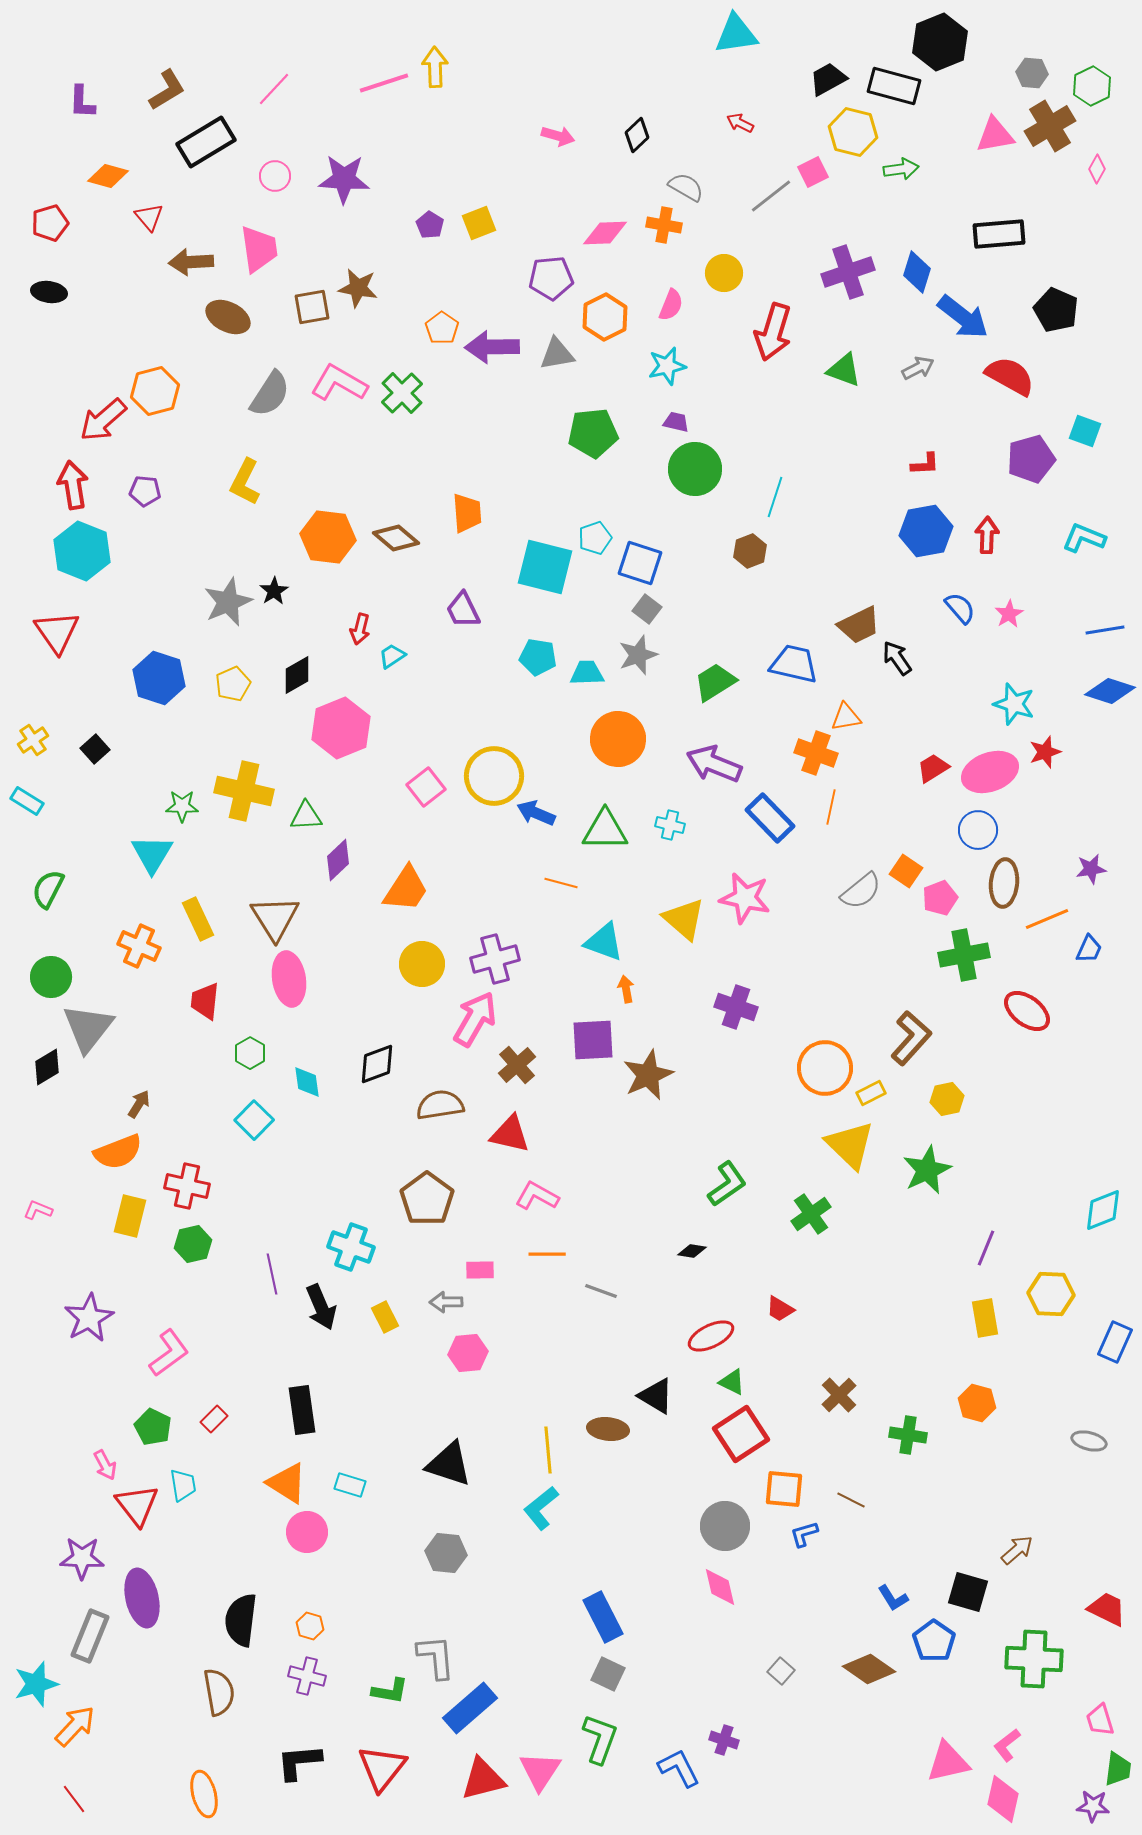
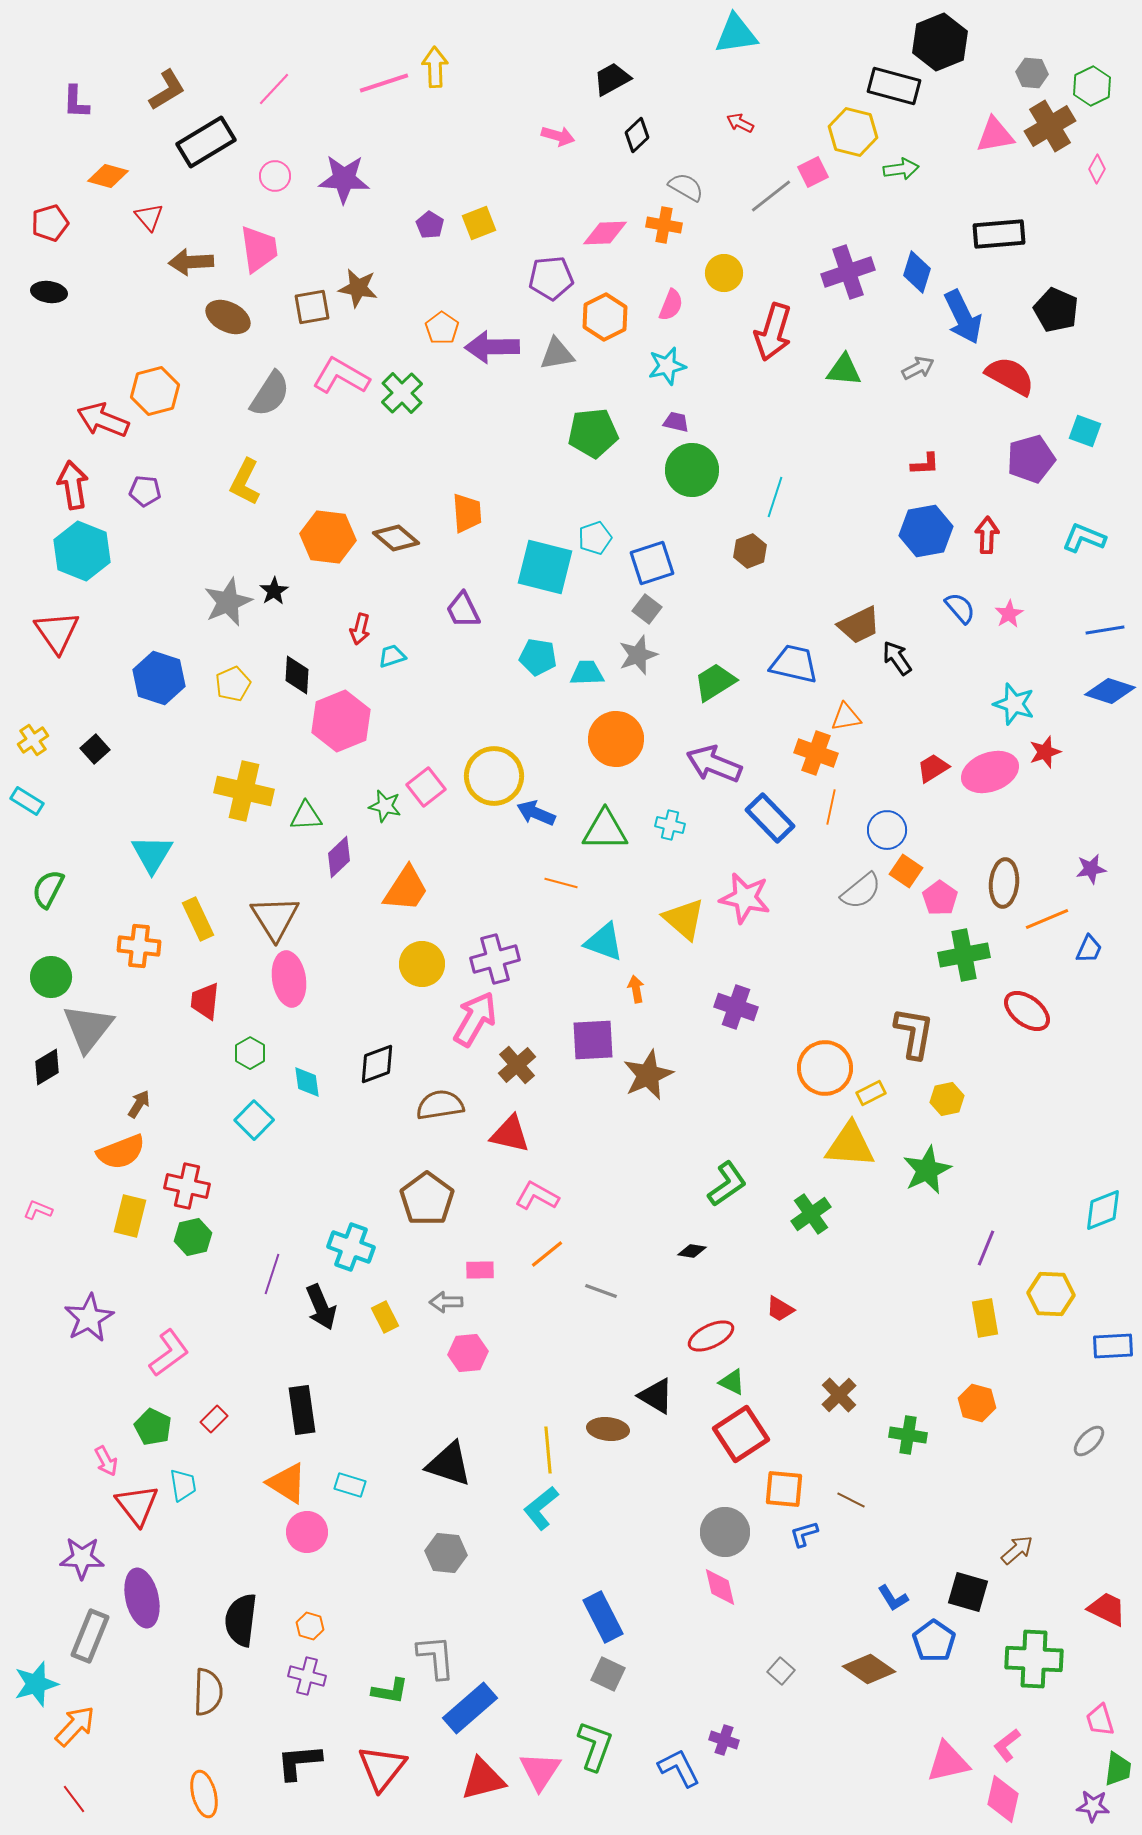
black trapezoid at (828, 79): moved 216 px left
purple L-shape at (82, 102): moved 6 px left
blue arrow at (963, 317): rotated 26 degrees clockwise
green triangle at (844, 370): rotated 15 degrees counterclockwise
pink L-shape at (339, 383): moved 2 px right, 7 px up
red arrow at (103, 420): rotated 63 degrees clockwise
green circle at (695, 469): moved 3 px left, 1 px down
blue square at (640, 563): moved 12 px right; rotated 36 degrees counterclockwise
cyan trapezoid at (392, 656): rotated 16 degrees clockwise
black diamond at (297, 675): rotated 57 degrees counterclockwise
pink hexagon at (341, 728): moved 7 px up
orange circle at (618, 739): moved 2 px left
green star at (182, 806): moved 203 px right; rotated 12 degrees clockwise
blue circle at (978, 830): moved 91 px left
purple diamond at (338, 860): moved 1 px right, 3 px up
pink pentagon at (940, 898): rotated 16 degrees counterclockwise
orange cross at (139, 946): rotated 18 degrees counterclockwise
orange arrow at (626, 989): moved 10 px right
brown L-shape at (911, 1038): moved 3 px right, 5 px up; rotated 32 degrees counterclockwise
yellow triangle at (850, 1145): rotated 40 degrees counterclockwise
orange semicircle at (118, 1152): moved 3 px right
green hexagon at (193, 1244): moved 7 px up
orange line at (547, 1254): rotated 39 degrees counterclockwise
purple line at (272, 1274): rotated 30 degrees clockwise
blue rectangle at (1115, 1342): moved 2 px left, 4 px down; rotated 63 degrees clockwise
gray ellipse at (1089, 1441): rotated 60 degrees counterclockwise
pink arrow at (105, 1465): moved 1 px right, 4 px up
gray circle at (725, 1526): moved 6 px down
brown semicircle at (219, 1692): moved 11 px left; rotated 12 degrees clockwise
green L-shape at (600, 1739): moved 5 px left, 7 px down
